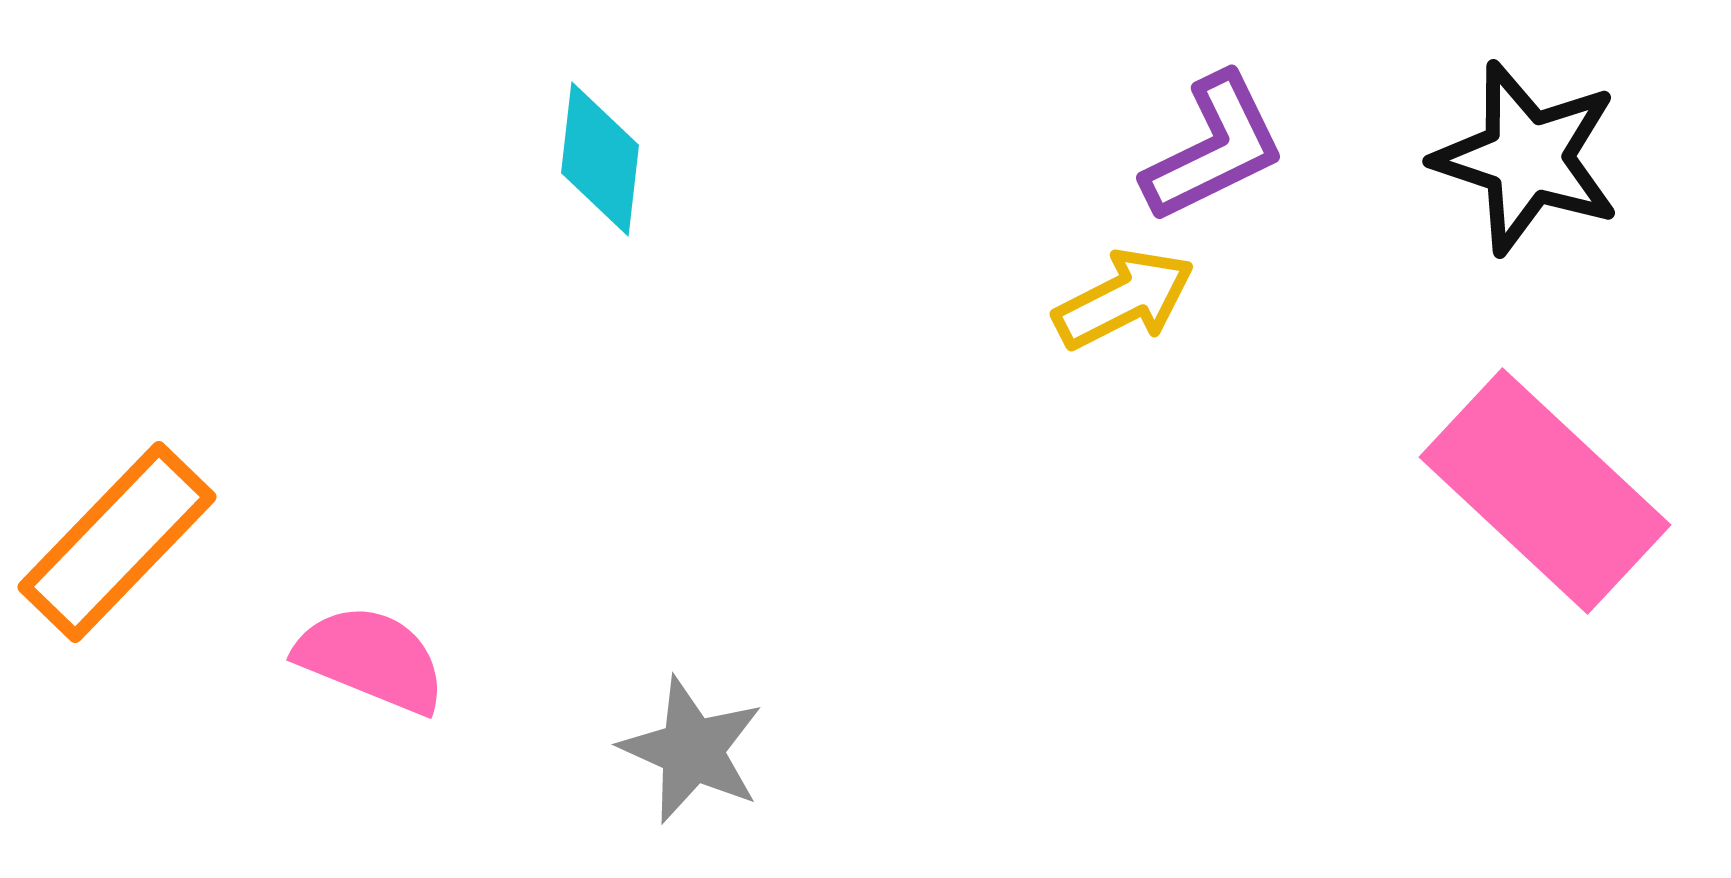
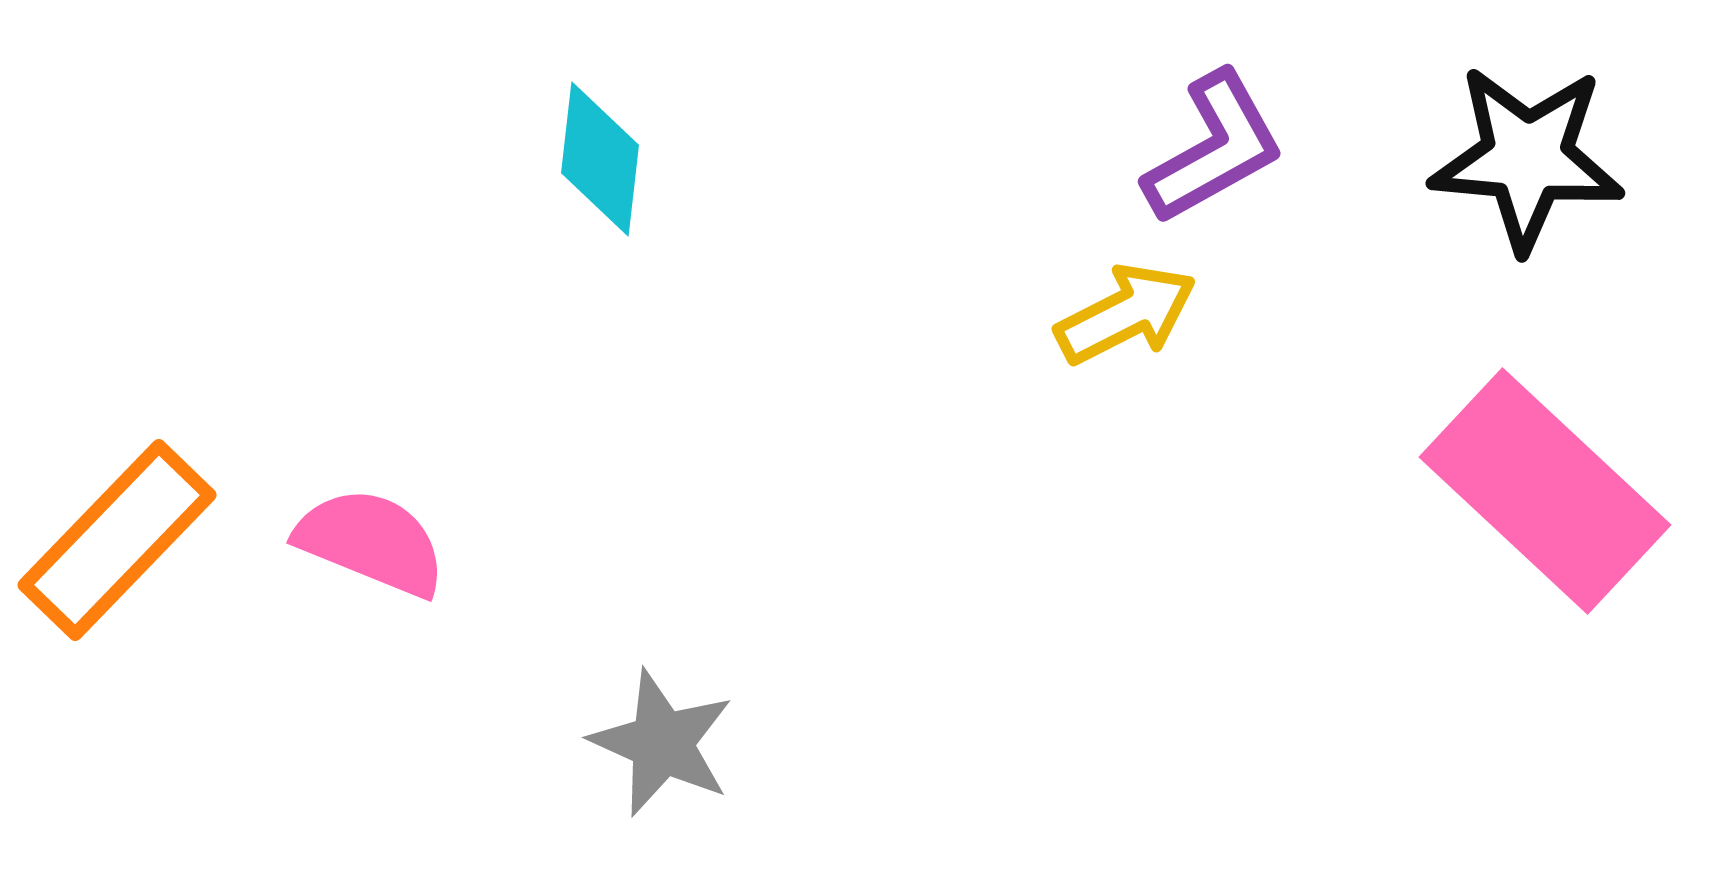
purple L-shape: rotated 3 degrees counterclockwise
black star: rotated 13 degrees counterclockwise
yellow arrow: moved 2 px right, 15 px down
orange rectangle: moved 2 px up
pink semicircle: moved 117 px up
gray star: moved 30 px left, 7 px up
